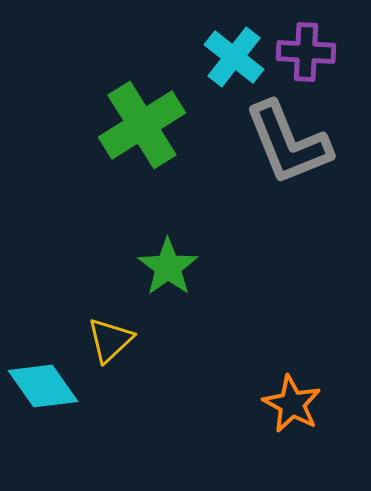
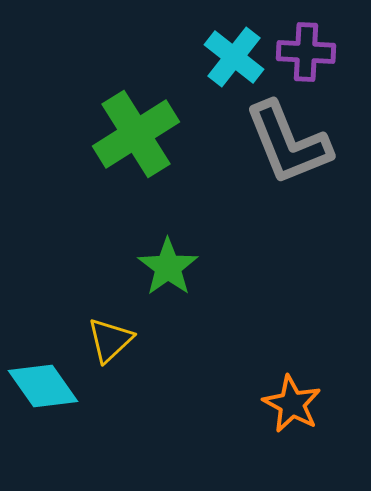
green cross: moved 6 px left, 9 px down
